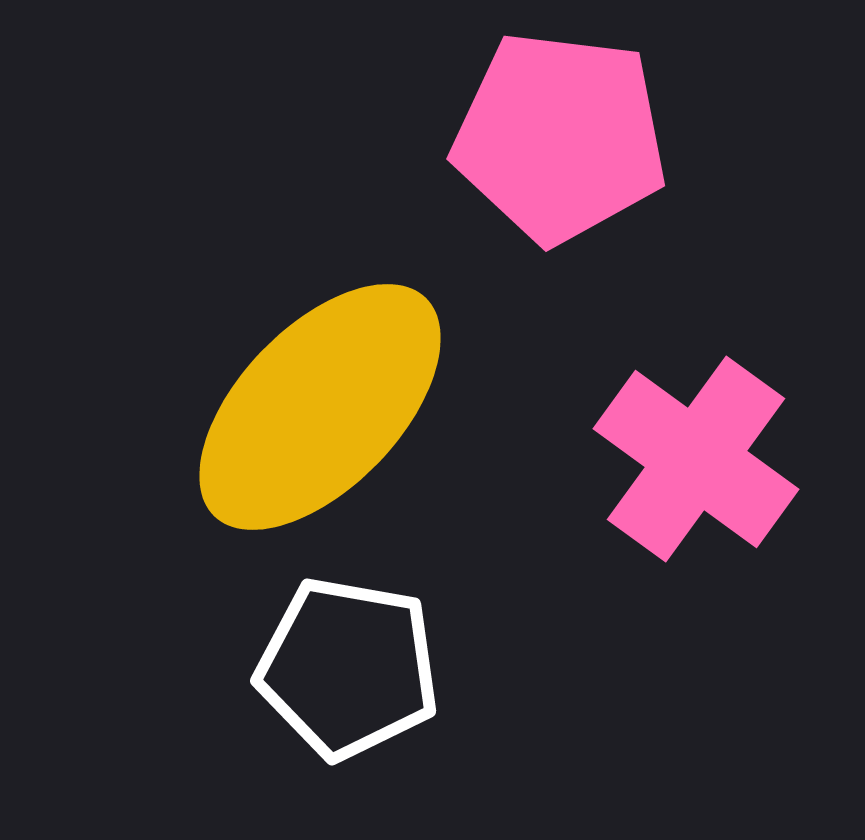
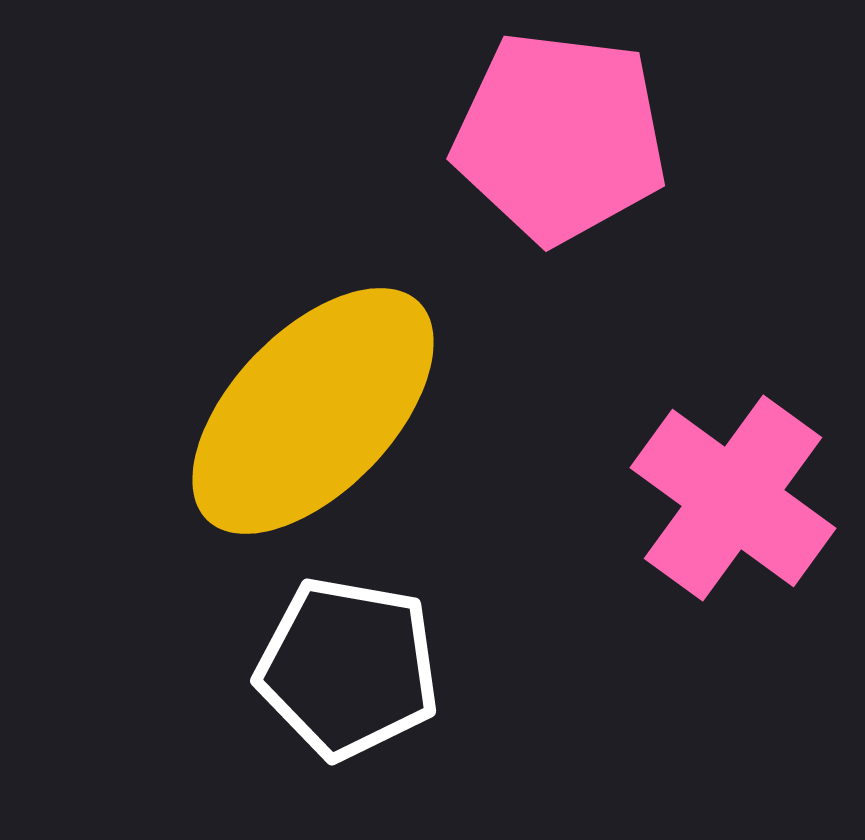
yellow ellipse: moved 7 px left, 4 px down
pink cross: moved 37 px right, 39 px down
